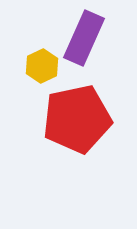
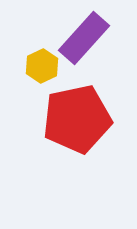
purple rectangle: rotated 18 degrees clockwise
